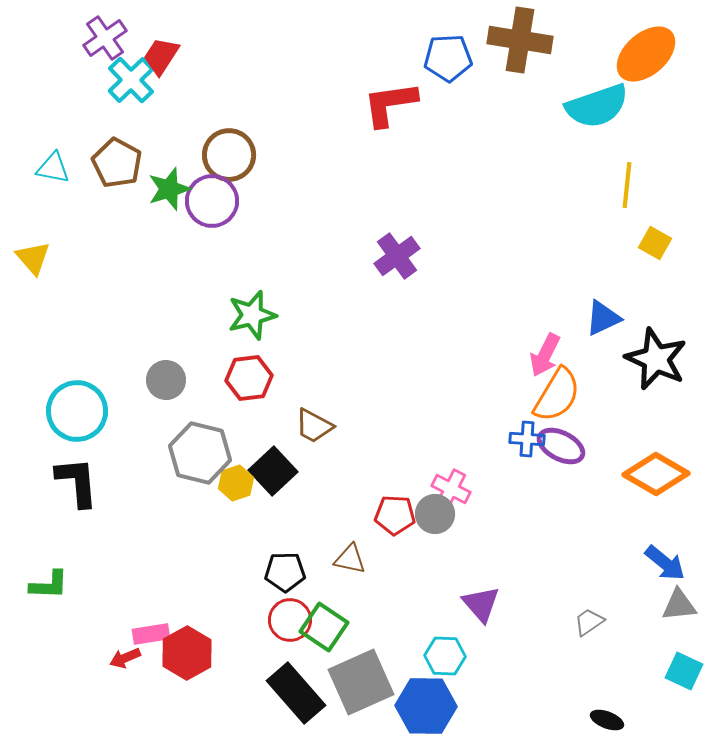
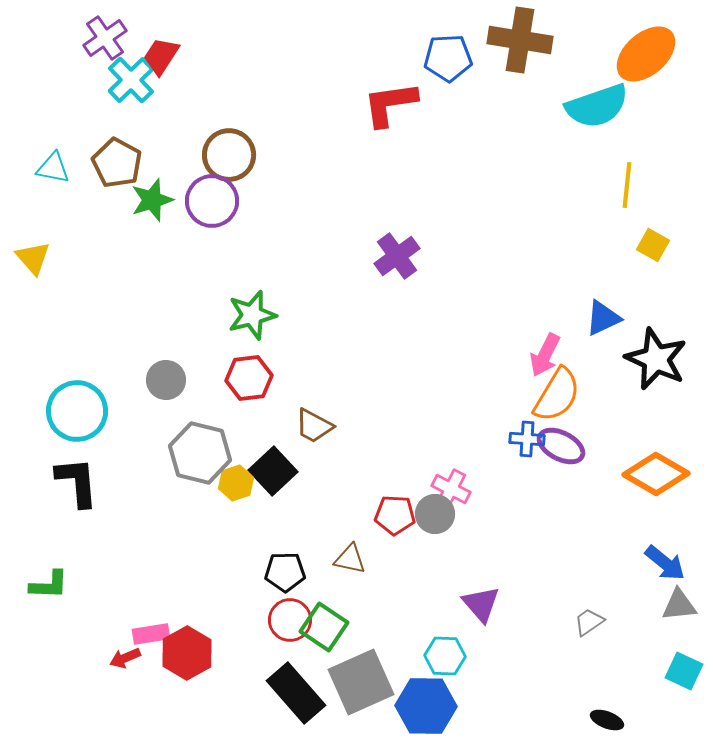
green star at (169, 189): moved 17 px left, 11 px down
yellow square at (655, 243): moved 2 px left, 2 px down
